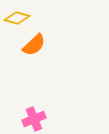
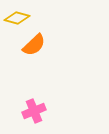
pink cross: moved 8 px up
